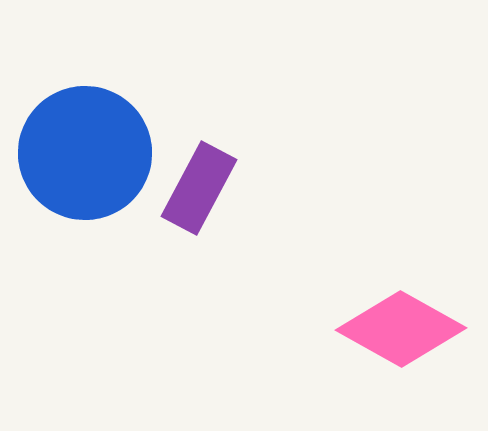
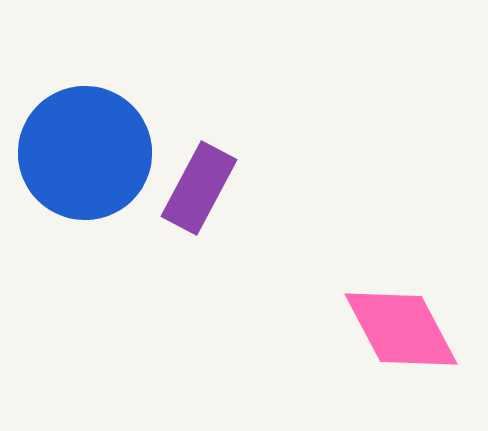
pink diamond: rotated 33 degrees clockwise
